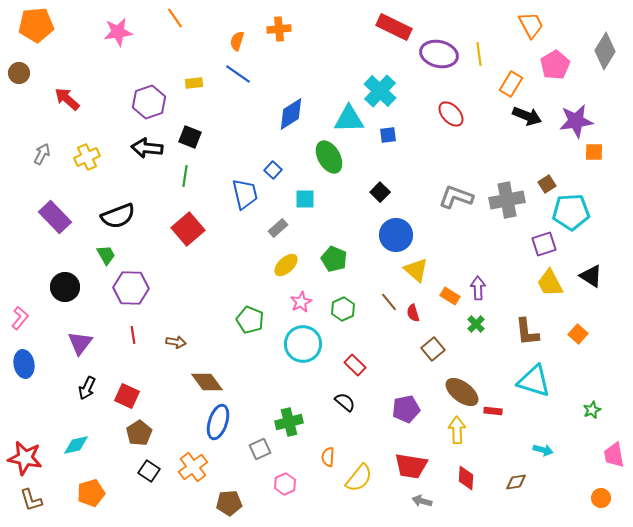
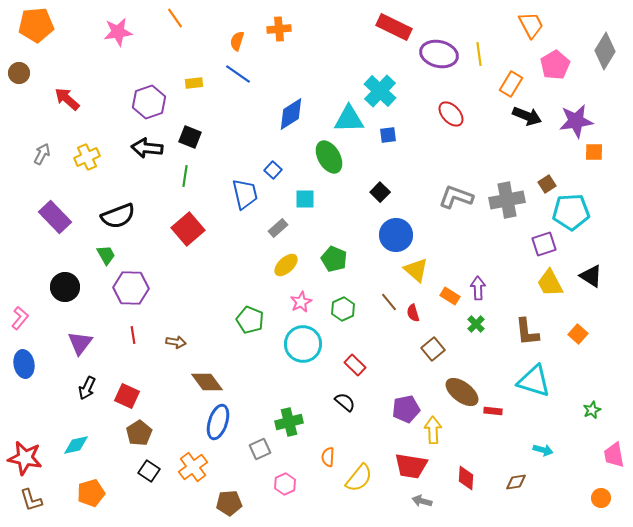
yellow arrow at (457, 430): moved 24 px left
